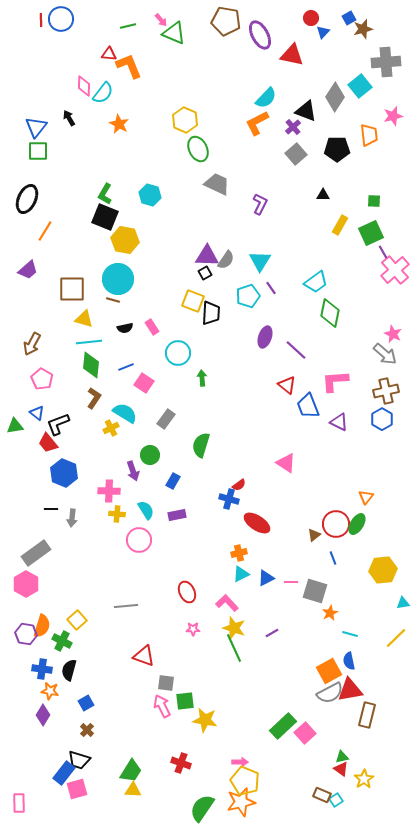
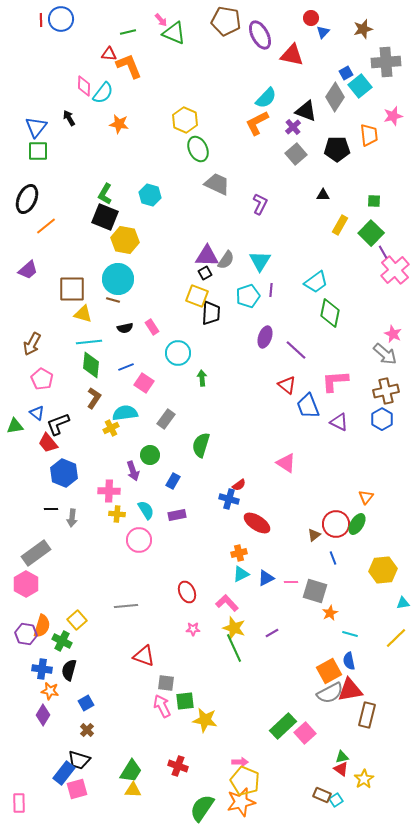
blue square at (349, 18): moved 3 px left, 55 px down
green line at (128, 26): moved 6 px down
orange star at (119, 124): rotated 18 degrees counterclockwise
orange line at (45, 231): moved 1 px right, 5 px up; rotated 20 degrees clockwise
green square at (371, 233): rotated 20 degrees counterclockwise
purple line at (271, 288): moved 2 px down; rotated 40 degrees clockwise
yellow square at (193, 301): moved 4 px right, 5 px up
yellow triangle at (84, 319): moved 1 px left, 5 px up
cyan semicircle at (125, 413): rotated 40 degrees counterclockwise
red cross at (181, 763): moved 3 px left, 3 px down
